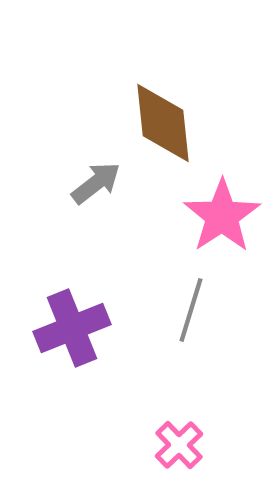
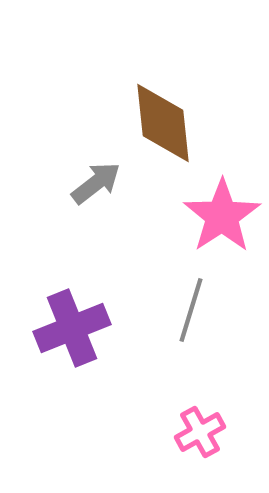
pink cross: moved 21 px right, 13 px up; rotated 15 degrees clockwise
